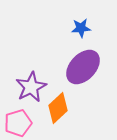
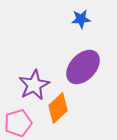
blue star: moved 9 px up
purple star: moved 3 px right, 2 px up
